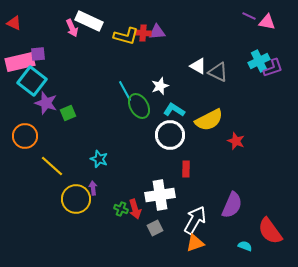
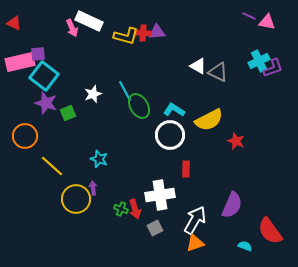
cyan square: moved 12 px right, 5 px up
white star: moved 67 px left, 8 px down
